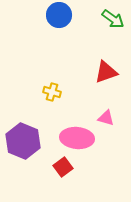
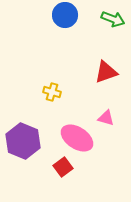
blue circle: moved 6 px right
green arrow: rotated 15 degrees counterclockwise
pink ellipse: rotated 28 degrees clockwise
